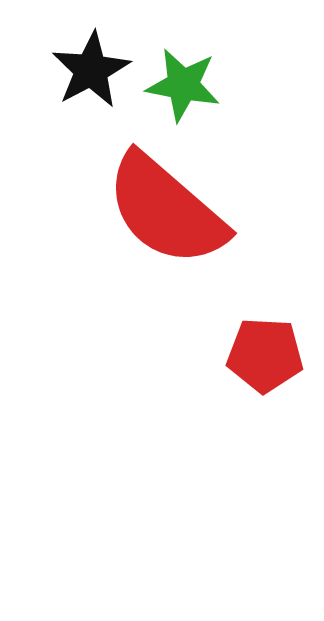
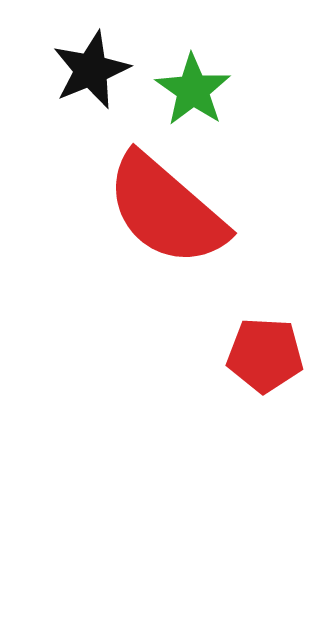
black star: rotated 6 degrees clockwise
green star: moved 10 px right, 5 px down; rotated 24 degrees clockwise
